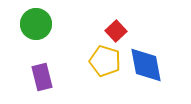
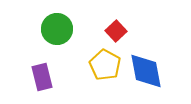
green circle: moved 21 px right, 5 px down
yellow pentagon: moved 4 px down; rotated 12 degrees clockwise
blue diamond: moved 6 px down
